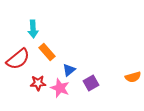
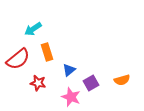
cyan arrow: rotated 60 degrees clockwise
orange rectangle: rotated 24 degrees clockwise
orange semicircle: moved 11 px left, 3 px down
red star: rotated 14 degrees clockwise
pink star: moved 11 px right, 9 px down
